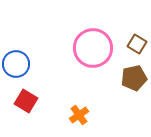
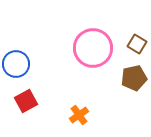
red square: rotated 30 degrees clockwise
